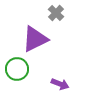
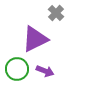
purple arrow: moved 15 px left, 13 px up
